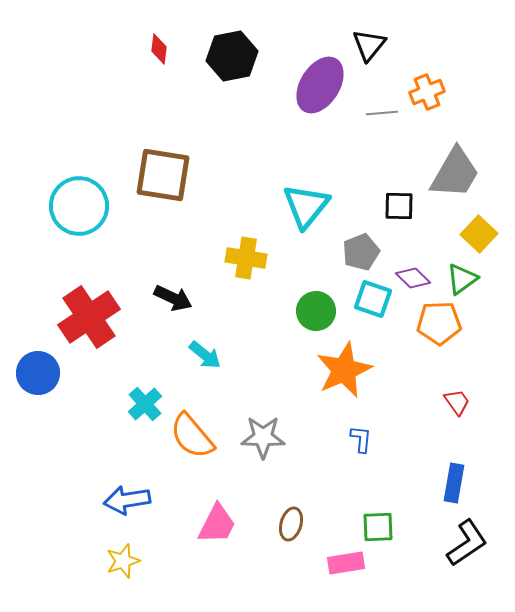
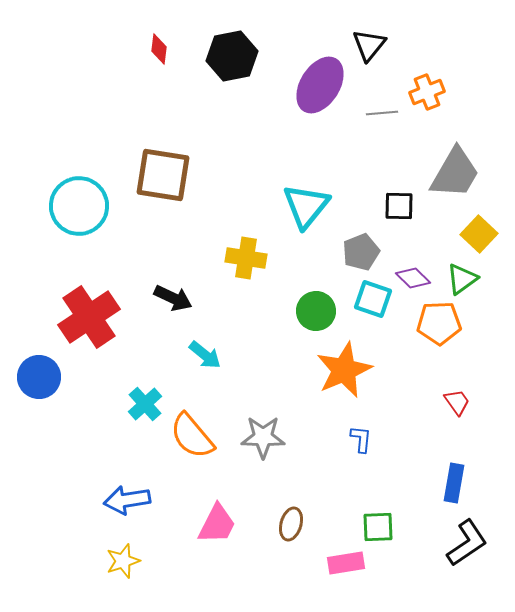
blue circle: moved 1 px right, 4 px down
